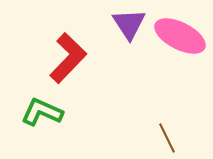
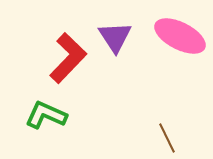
purple triangle: moved 14 px left, 13 px down
green L-shape: moved 4 px right, 3 px down
